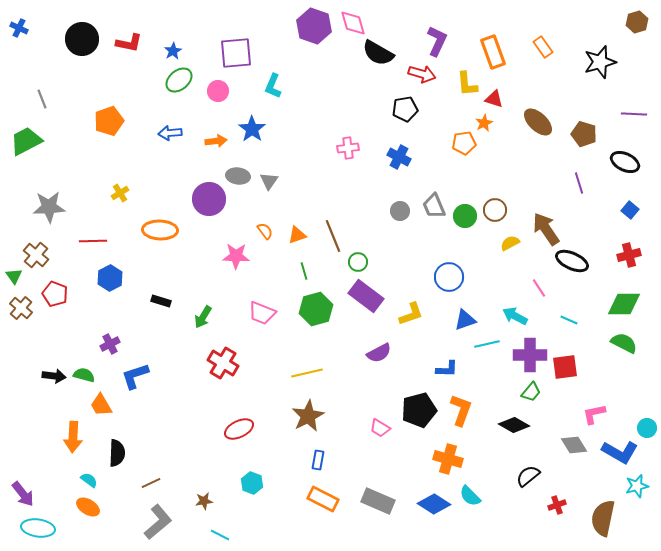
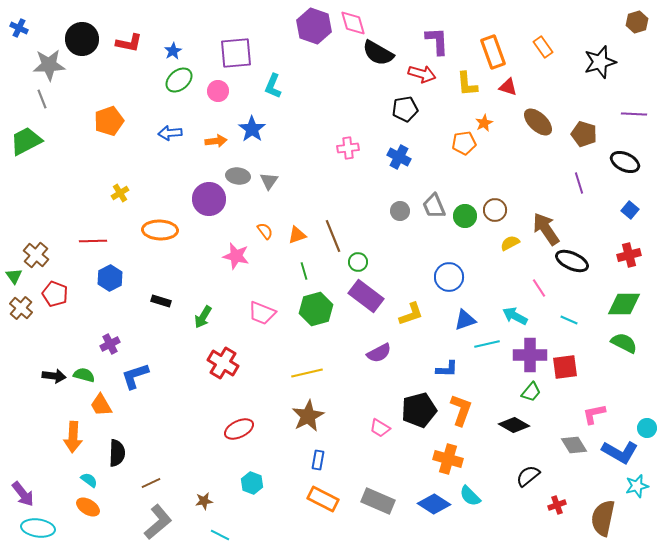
purple L-shape at (437, 41): rotated 28 degrees counterclockwise
red triangle at (494, 99): moved 14 px right, 12 px up
gray star at (49, 207): moved 142 px up
pink star at (236, 256): rotated 12 degrees clockwise
